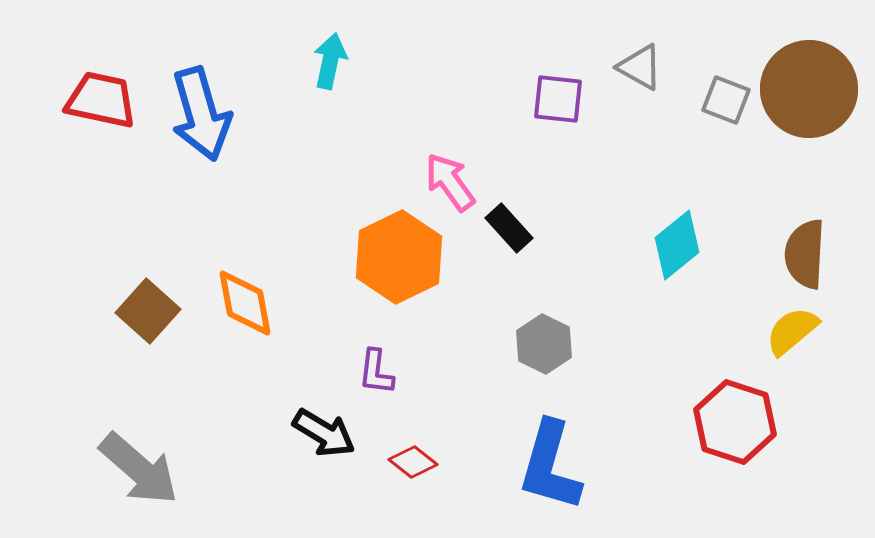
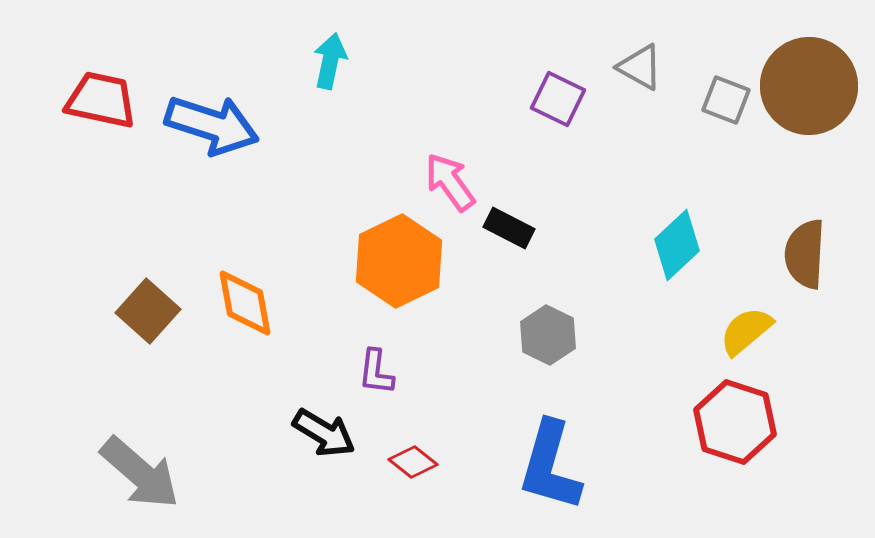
brown circle: moved 3 px up
purple square: rotated 20 degrees clockwise
blue arrow: moved 11 px right, 11 px down; rotated 56 degrees counterclockwise
black rectangle: rotated 21 degrees counterclockwise
cyan diamond: rotated 4 degrees counterclockwise
orange hexagon: moved 4 px down
yellow semicircle: moved 46 px left
gray hexagon: moved 4 px right, 9 px up
gray arrow: moved 1 px right, 4 px down
